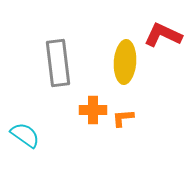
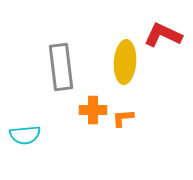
gray rectangle: moved 3 px right, 4 px down
cyan semicircle: rotated 140 degrees clockwise
